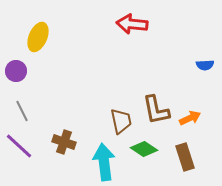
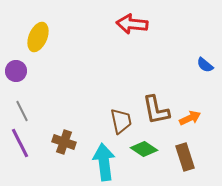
blue semicircle: rotated 42 degrees clockwise
purple line: moved 1 px right, 3 px up; rotated 20 degrees clockwise
